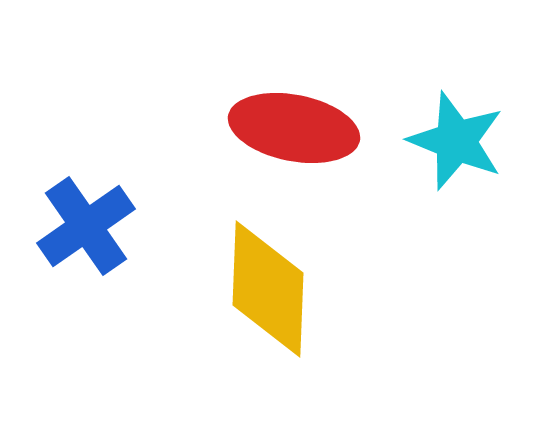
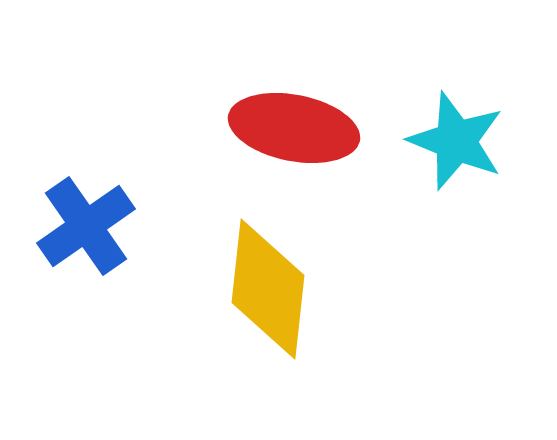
yellow diamond: rotated 4 degrees clockwise
